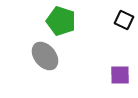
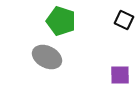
gray ellipse: moved 2 px right, 1 px down; rotated 24 degrees counterclockwise
